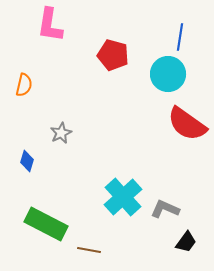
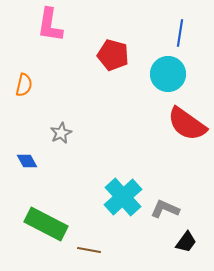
blue line: moved 4 px up
blue diamond: rotated 45 degrees counterclockwise
